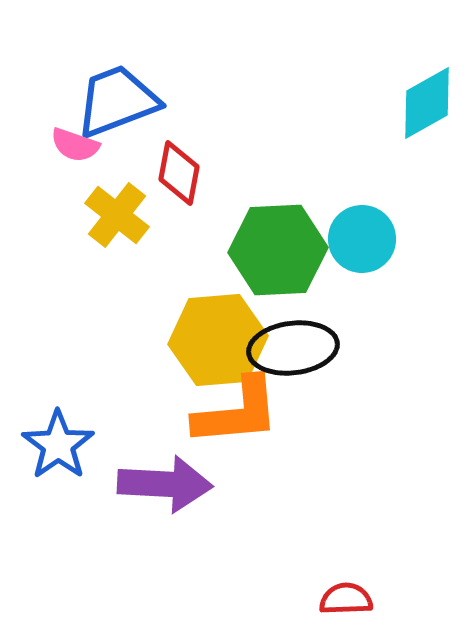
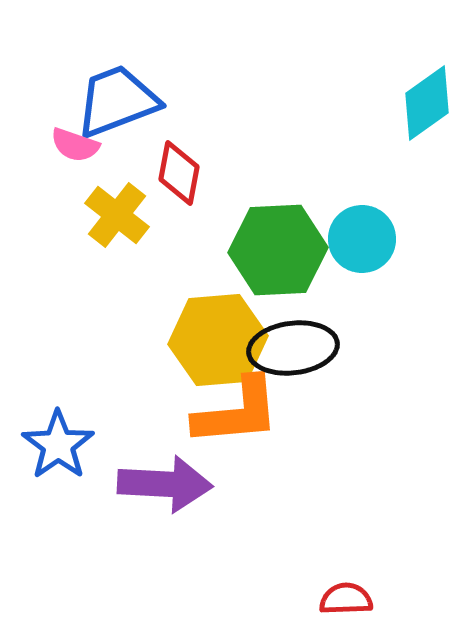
cyan diamond: rotated 6 degrees counterclockwise
